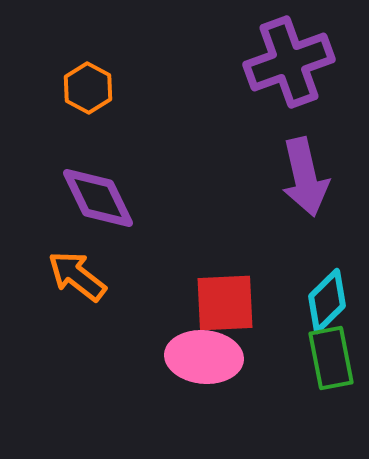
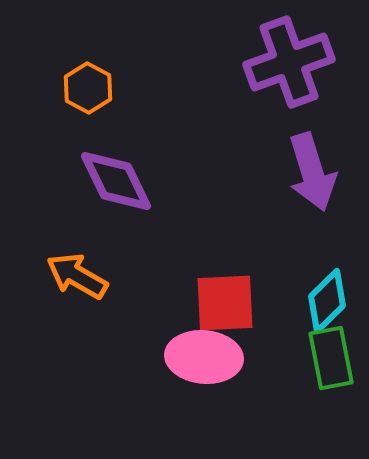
purple arrow: moved 7 px right, 5 px up; rotated 4 degrees counterclockwise
purple diamond: moved 18 px right, 17 px up
orange arrow: rotated 8 degrees counterclockwise
